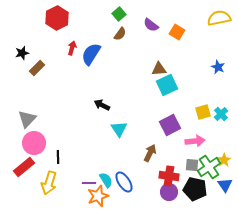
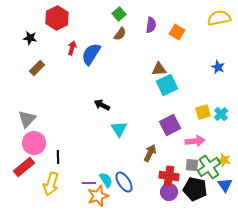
purple semicircle: rotated 119 degrees counterclockwise
black star: moved 8 px right, 15 px up; rotated 24 degrees clockwise
yellow star: rotated 24 degrees counterclockwise
yellow arrow: moved 2 px right, 1 px down
